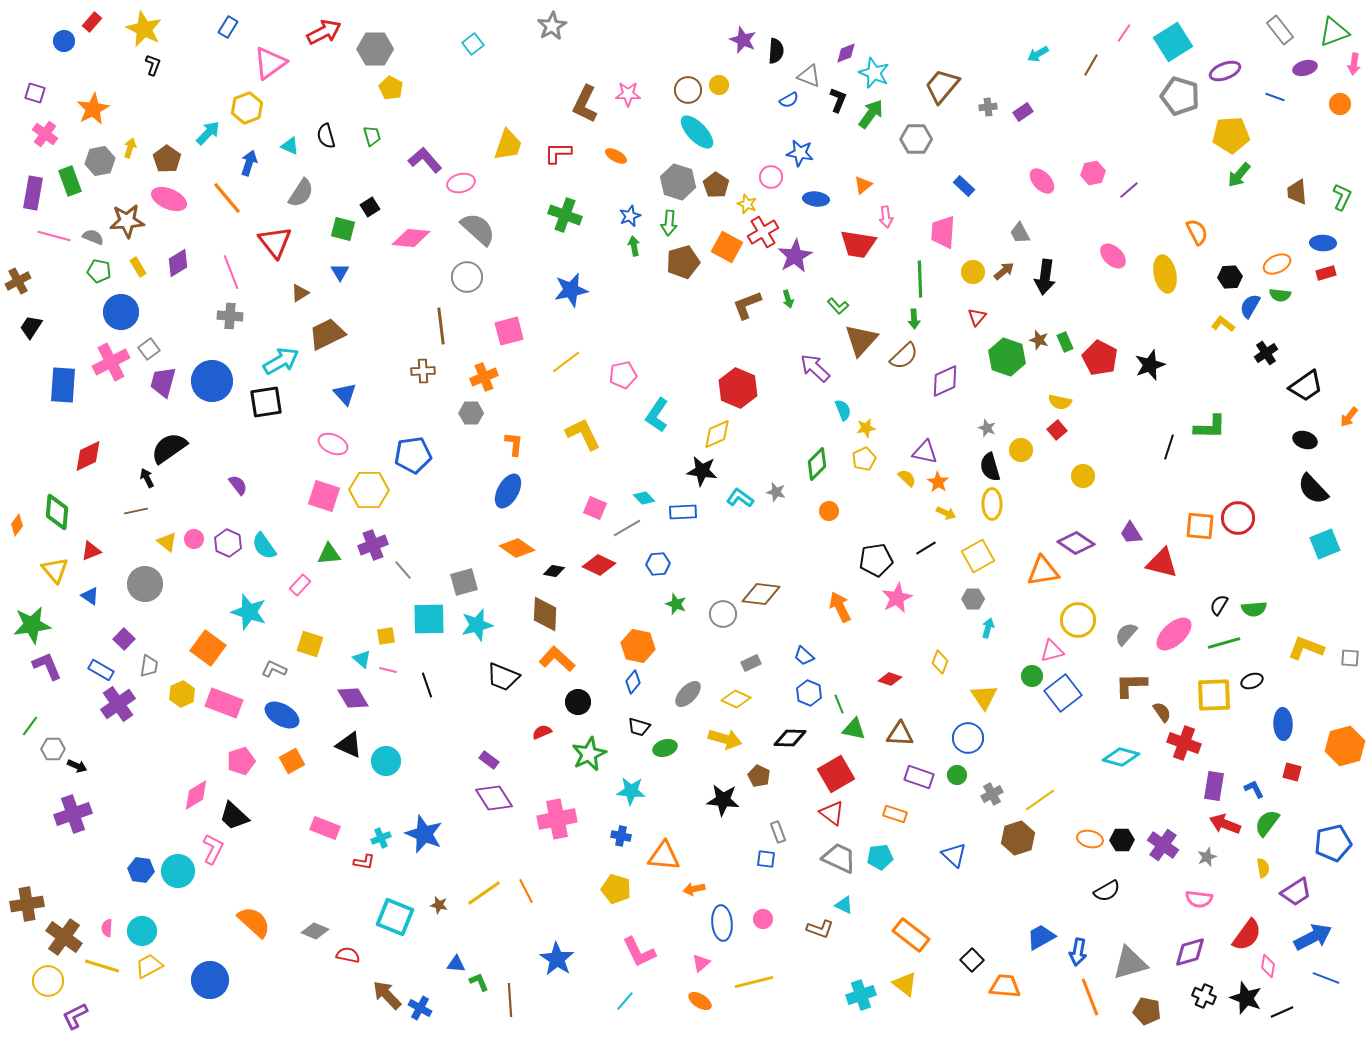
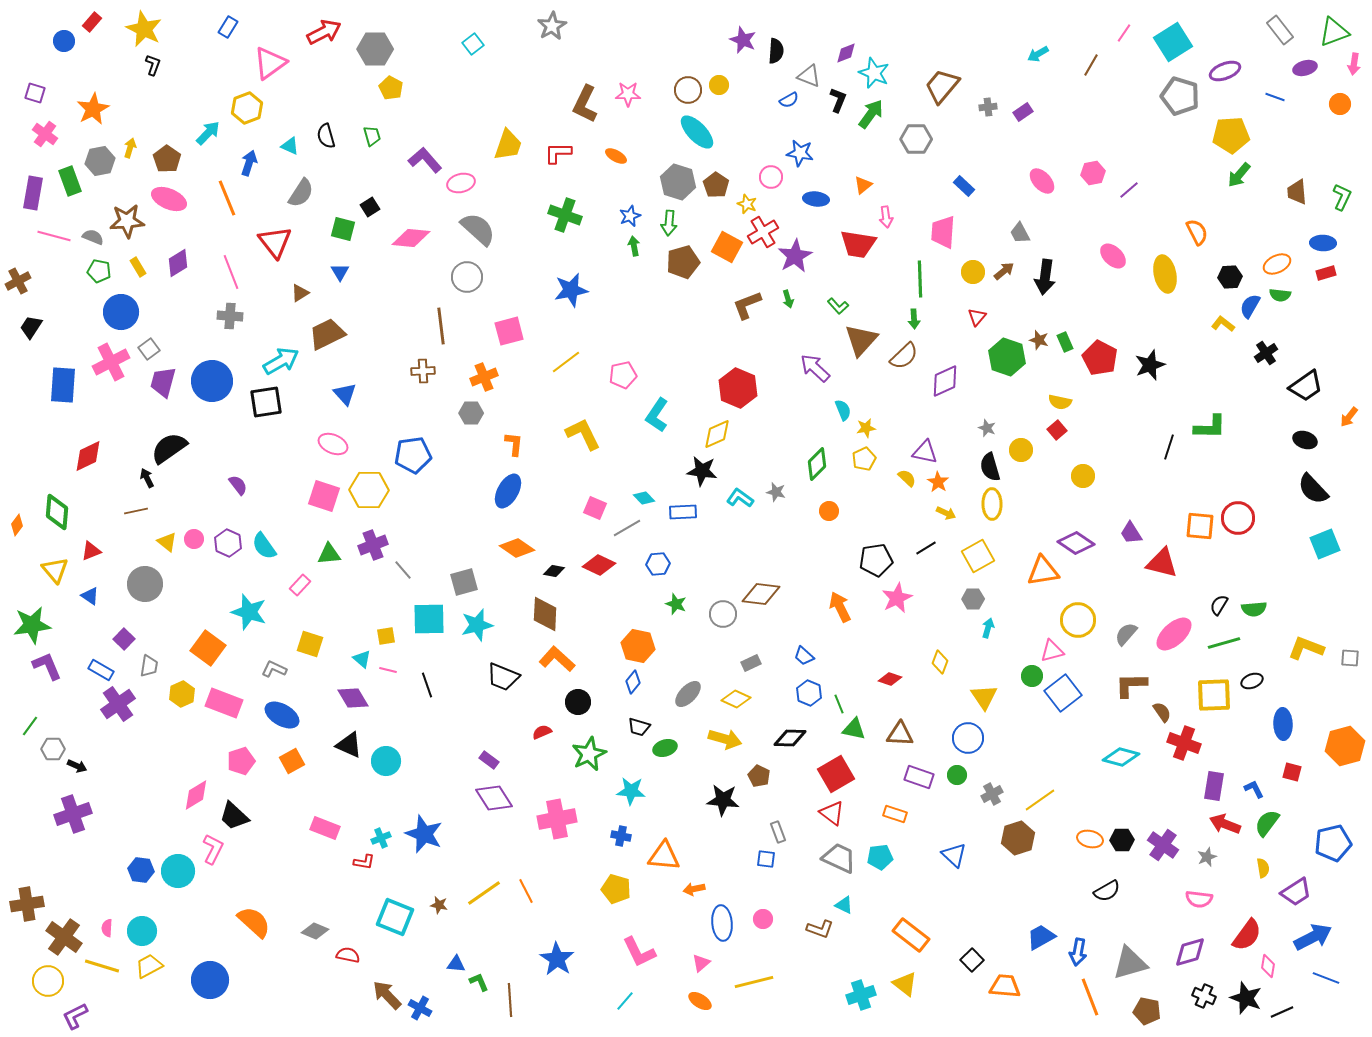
orange line at (227, 198): rotated 18 degrees clockwise
